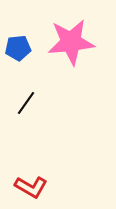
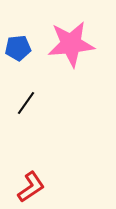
pink star: moved 2 px down
red L-shape: rotated 64 degrees counterclockwise
